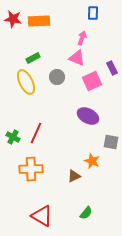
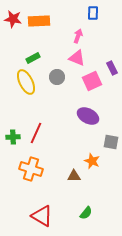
pink arrow: moved 4 px left, 2 px up
green cross: rotated 32 degrees counterclockwise
orange cross: rotated 20 degrees clockwise
brown triangle: rotated 24 degrees clockwise
